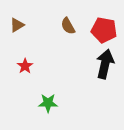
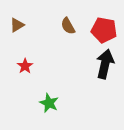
green star: moved 1 px right; rotated 24 degrees clockwise
